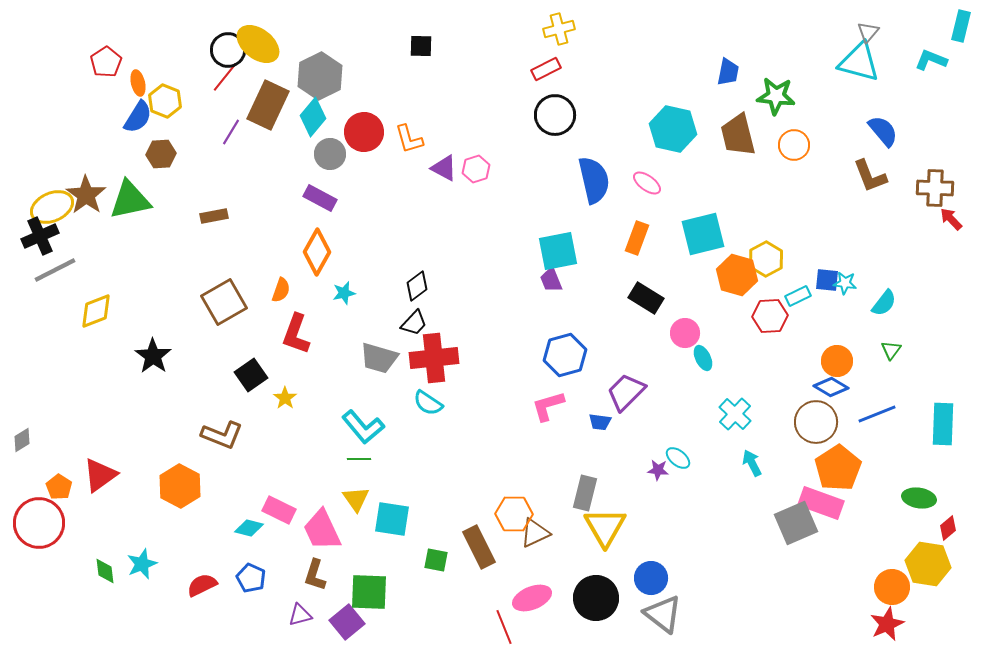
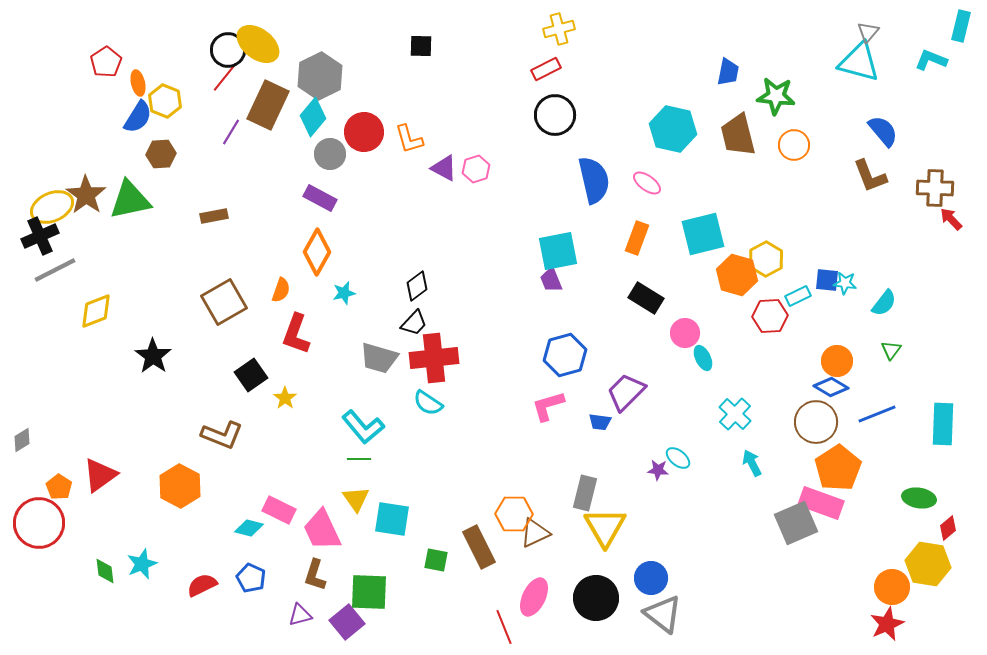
pink ellipse at (532, 598): moved 2 px right, 1 px up; rotated 42 degrees counterclockwise
